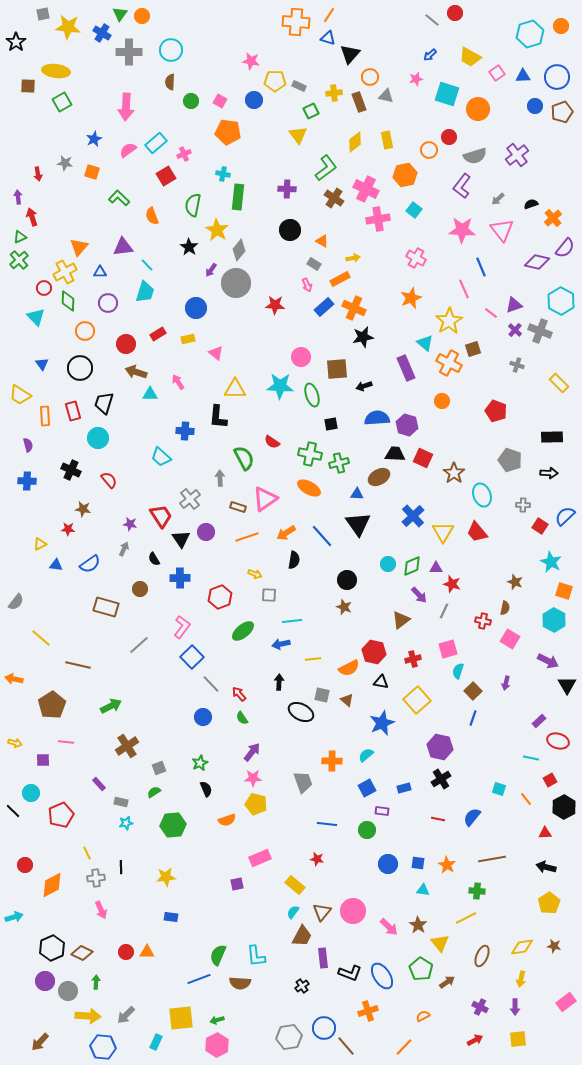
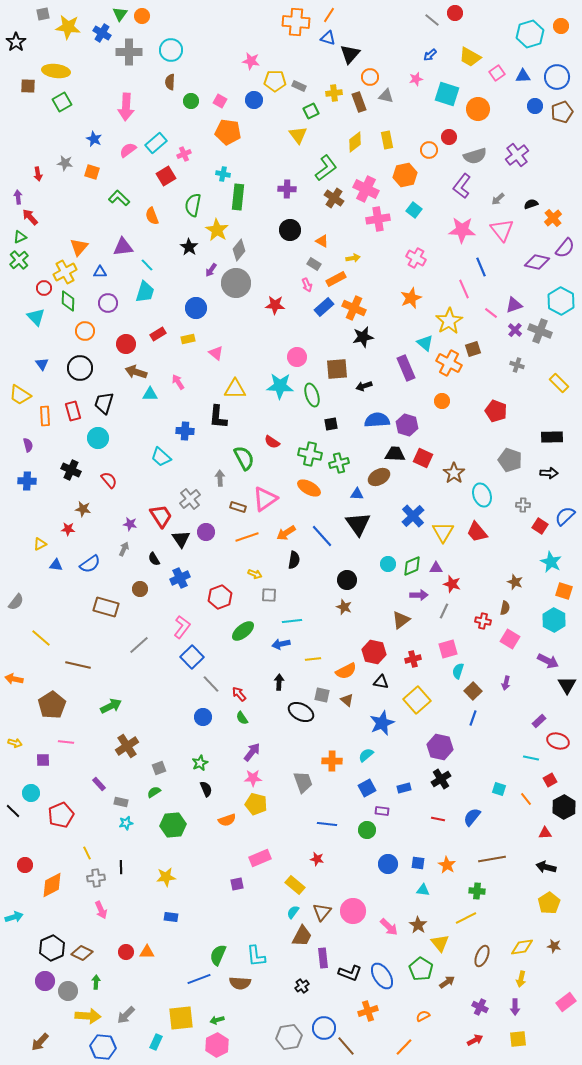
blue star at (94, 139): rotated 21 degrees counterclockwise
red arrow at (32, 217): moved 2 px left; rotated 24 degrees counterclockwise
orange rectangle at (340, 279): moved 4 px left
pink circle at (301, 357): moved 4 px left
blue semicircle at (377, 418): moved 2 px down
blue cross at (180, 578): rotated 24 degrees counterclockwise
purple arrow at (419, 595): rotated 48 degrees counterclockwise
orange semicircle at (349, 668): moved 3 px left, 3 px down
